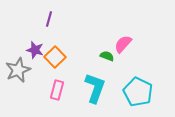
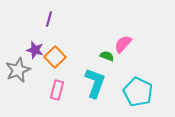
cyan L-shape: moved 5 px up
